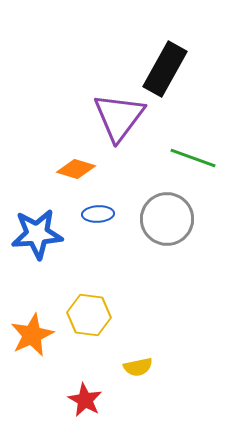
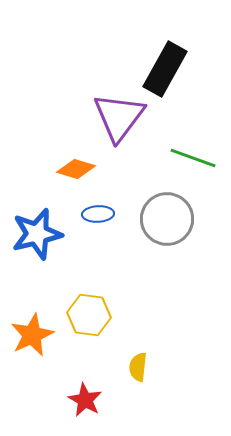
blue star: rotated 9 degrees counterclockwise
yellow semicircle: rotated 108 degrees clockwise
